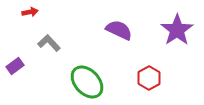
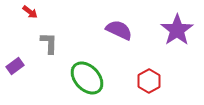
red arrow: rotated 49 degrees clockwise
gray L-shape: rotated 45 degrees clockwise
red hexagon: moved 3 px down
green ellipse: moved 4 px up
